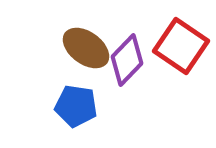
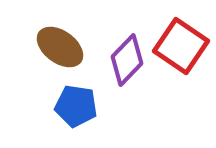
brown ellipse: moved 26 px left, 1 px up
